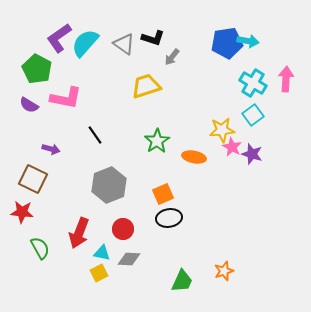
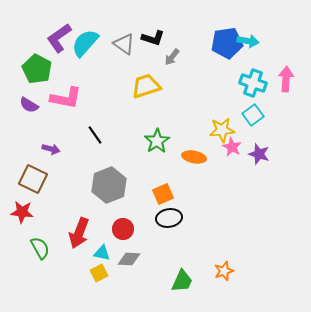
cyan cross: rotated 12 degrees counterclockwise
purple star: moved 7 px right
